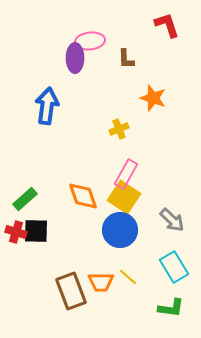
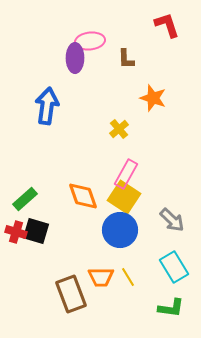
yellow cross: rotated 18 degrees counterclockwise
black square: rotated 16 degrees clockwise
yellow line: rotated 18 degrees clockwise
orange trapezoid: moved 5 px up
brown rectangle: moved 3 px down
